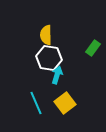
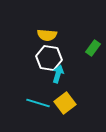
yellow semicircle: moved 1 px right; rotated 84 degrees counterclockwise
cyan arrow: moved 1 px right, 1 px up
cyan line: moved 2 px right; rotated 50 degrees counterclockwise
